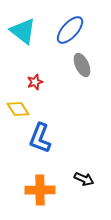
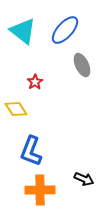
blue ellipse: moved 5 px left
red star: rotated 14 degrees counterclockwise
yellow diamond: moved 2 px left
blue L-shape: moved 9 px left, 13 px down
